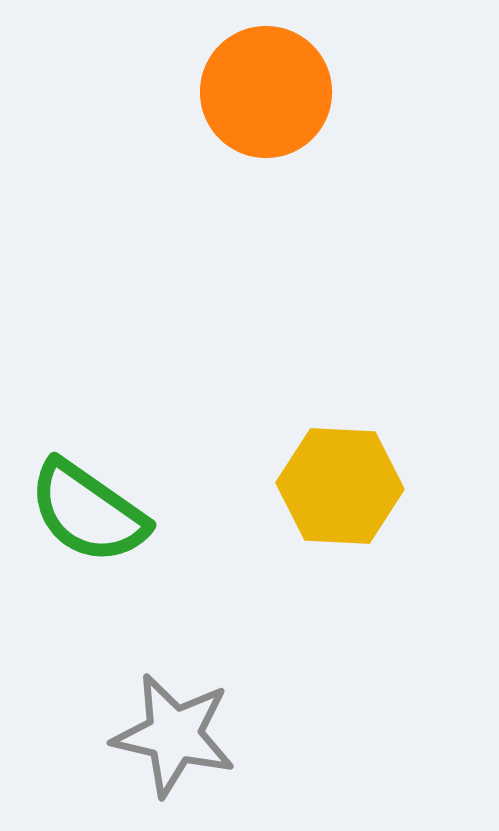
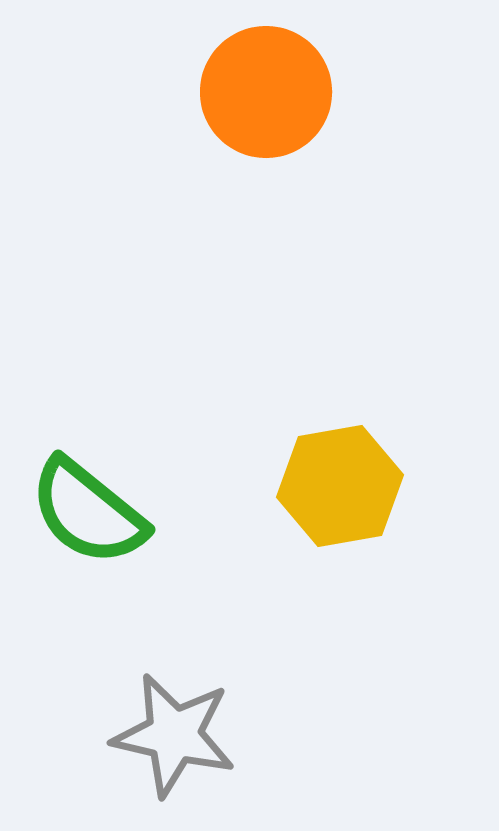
yellow hexagon: rotated 13 degrees counterclockwise
green semicircle: rotated 4 degrees clockwise
